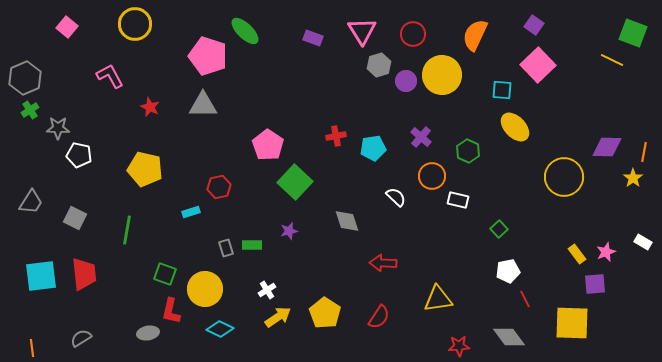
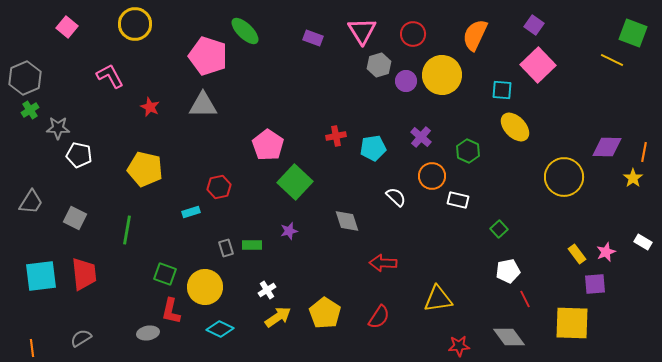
yellow circle at (205, 289): moved 2 px up
